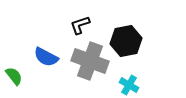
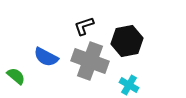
black L-shape: moved 4 px right, 1 px down
black hexagon: moved 1 px right
green semicircle: moved 2 px right; rotated 12 degrees counterclockwise
